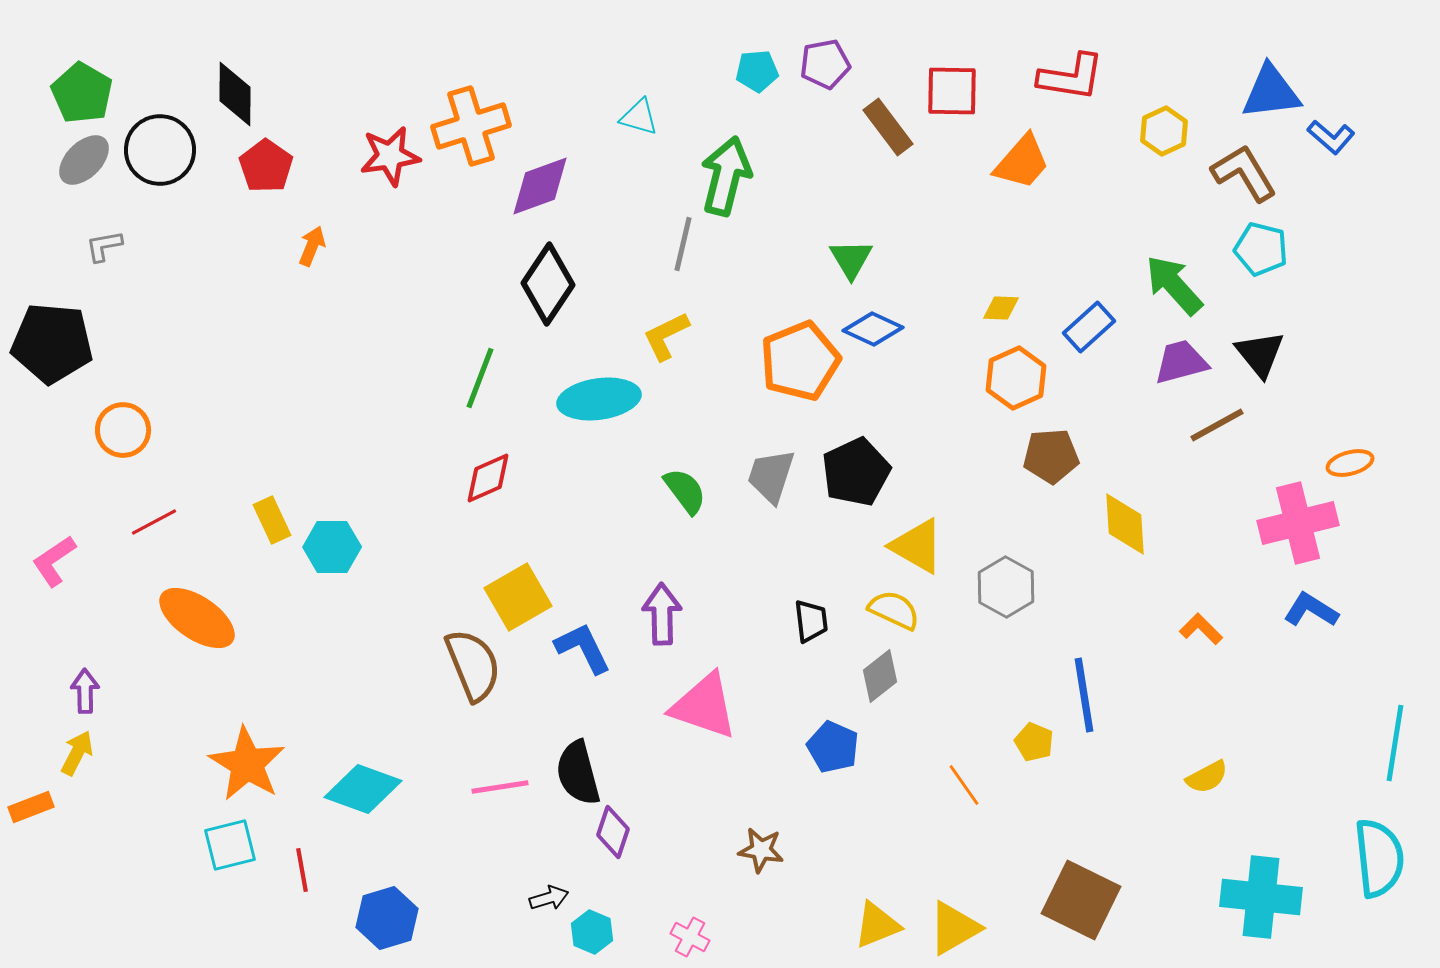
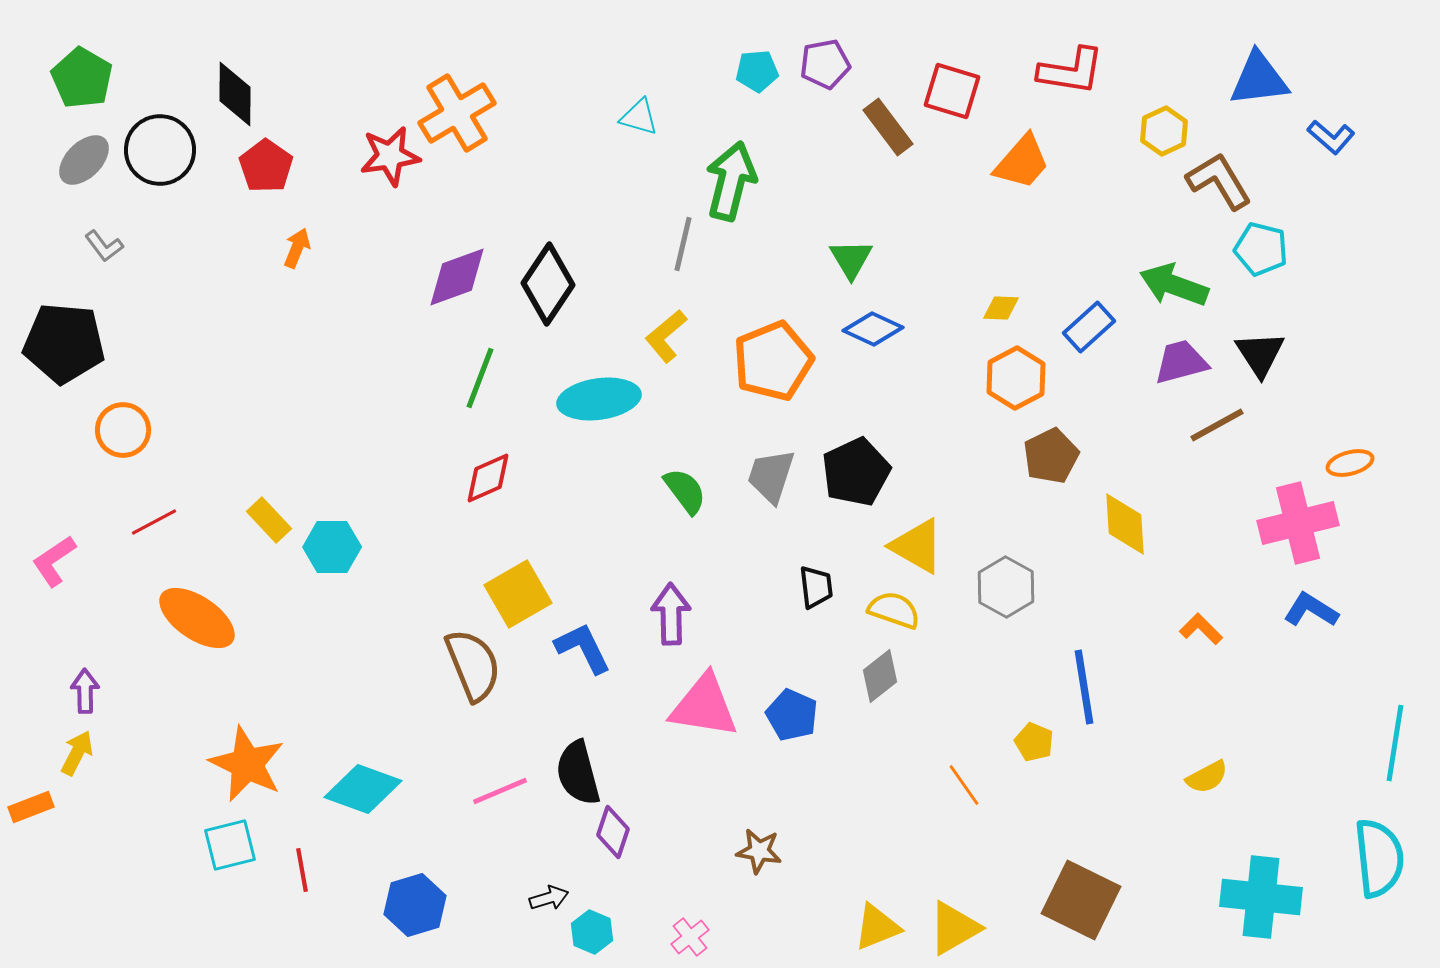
red L-shape at (1071, 77): moved 6 px up
red square at (952, 91): rotated 16 degrees clockwise
blue triangle at (1271, 92): moved 12 px left, 13 px up
green pentagon at (82, 93): moved 15 px up
orange cross at (471, 126): moved 14 px left, 13 px up; rotated 14 degrees counterclockwise
brown L-shape at (1244, 173): moved 25 px left, 8 px down
green arrow at (726, 176): moved 5 px right, 5 px down
purple diamond at (540, 186): moved 83 px left, 91 px down
gray L-shape at (104, 246): rotated 117 degrees counterclockwise
orange arrow at (312, 246): moved 15 px left, 2 px down
green arrow at (1174, 285): rotated 28 degrees counterclockwise
yellow L-shape at (666, 336): rotated 14 degrees counterclockwise
black pentagon at (52, 343): moved 12 px right
black triangle at (1260, 354): rotated 6 degrees clockwise
orange pentagon at (800, 361): moved 27 px left
orange hexagon at (1016, 378): rotated 4 degrees counterclockwise
brown pentagon at (1051, 456): rotated 22 degrees counterclockwise
yellow rectangle at (272, 520): moved 3 px left; rotated 18 degrees counterclockwise
yellow square at (518, 597): moved 3 px up
yellow semicircle at (894, 610): rotated 6 degrees counterclockwise
purple arrow at (662, 614): moved 9 px right
black trapezoid at (811, 621): moved 5 px right, 34 px up
blue line at (1084, 695): moved 8 px up
pink triangle at (704, 706): rotated 10 degrees counterclockwise
blue pentagon at (833, 747): moved 41 px left, 32 px up
orange star at (247, 764): rotated 6 degrees counterclockwise
pink line at (500, 787): moved 4 px down; rotated 14 degrees counterclockwise
brown star at (761, 850): moved 2 px left, 1 px down
blue hexagon at (387, 918): moved 28 px right, 13 px up
yellow triangle at (877, 925): moved 2 px down
pink cross at (690, 937): rotated 24 degrees clockwise
